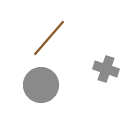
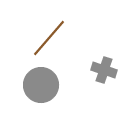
gray cross: moved 2 px left, 1 px down
